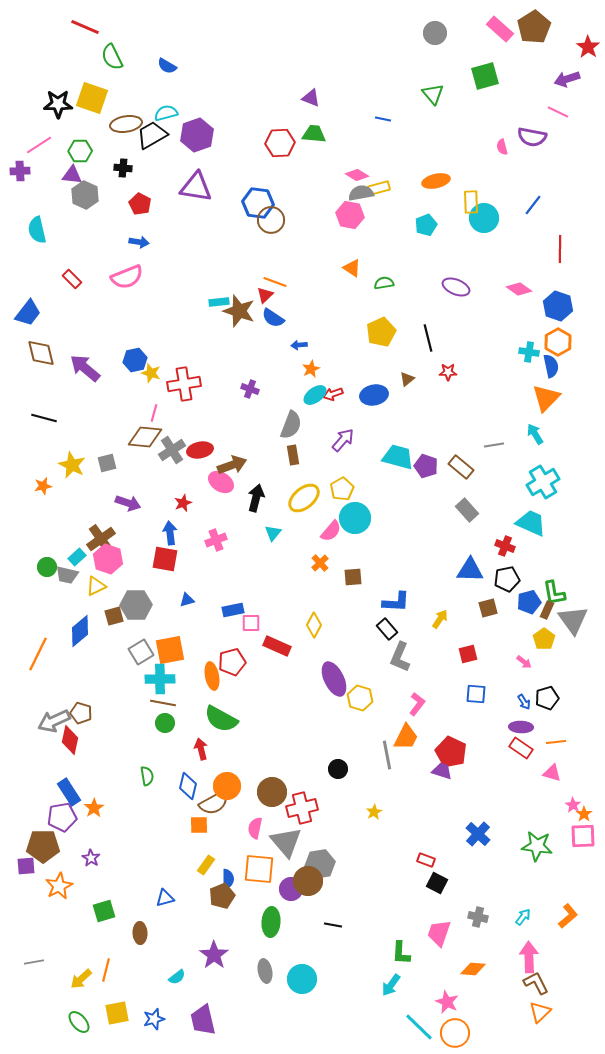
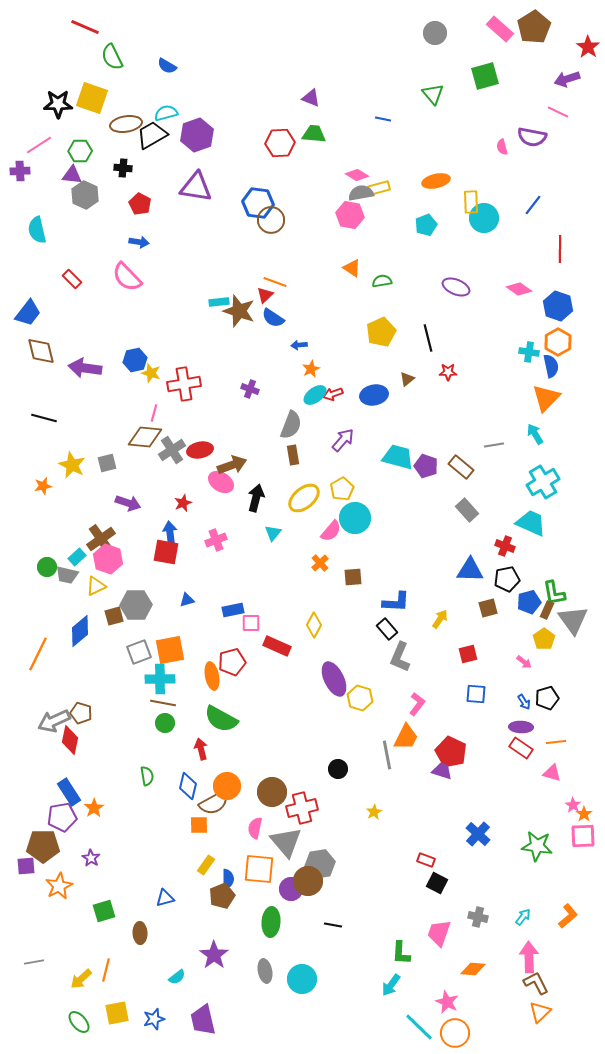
pink semicircle at (127, 277): rotated 68 degrees clockwise
green semicircle at (384, 283): moved 2 px left, 2 px up
brown diamond at (41, 353): moved 2 px up
purple arrow at (85, 368): rotated 32 degrees counterclockwise
red square at (165, 559): moved 1 px right, 7 px up
gray square at (141, 652): moved 2 px left; rotated 10 degrees clockwise
